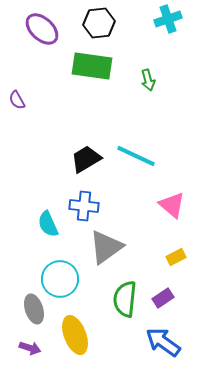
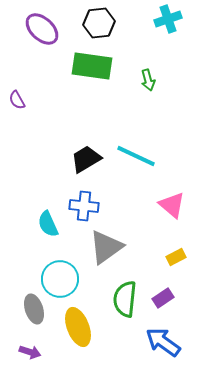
yellow ellipse: moved 3 px right, 8 px up
purple arrow: moved 4 px down
